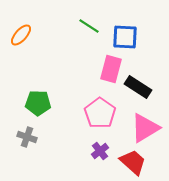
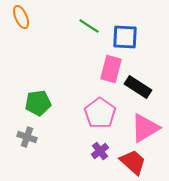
orange ellipse: moved 18 px up; rotated 65 degrees counterclockwise
green pentagon: rotated 10 degrees counterclockwise
